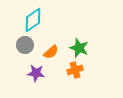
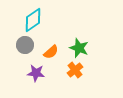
orange cross: rotated 21 degrees counterclockwise
